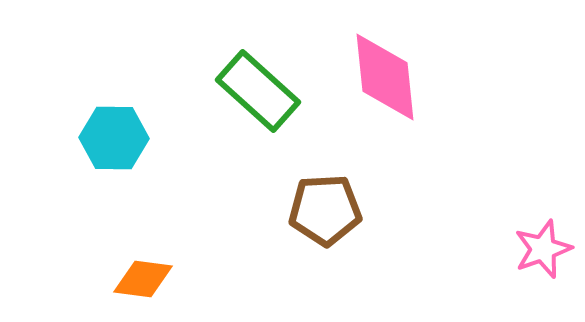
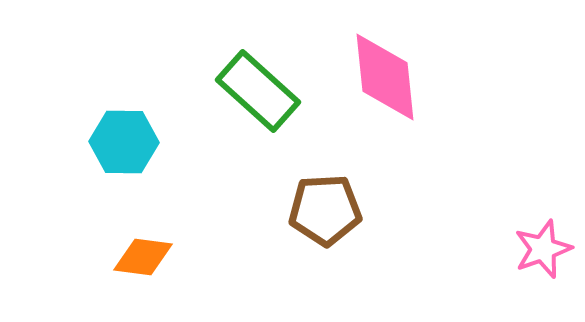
cyan hexagon: moved 10 px right, 4 px down
orange diamond: moved 22 px up
